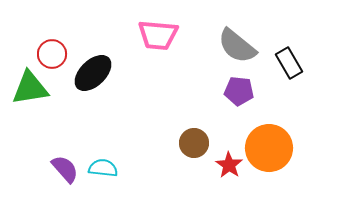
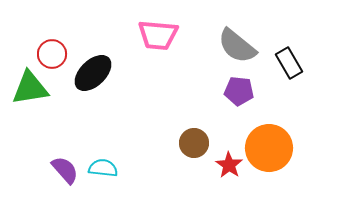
purple semicircle: moved 1 px down
